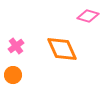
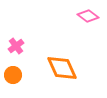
pink diamond: rotated 20 degrees clockwise
orange diamond: moved 19 px down
